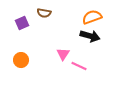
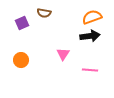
black arrow: rotated 24 degrees counterclockwise
pink line: moved 11 px right, 4 px down; rotated 21 degrees counterclockwise
